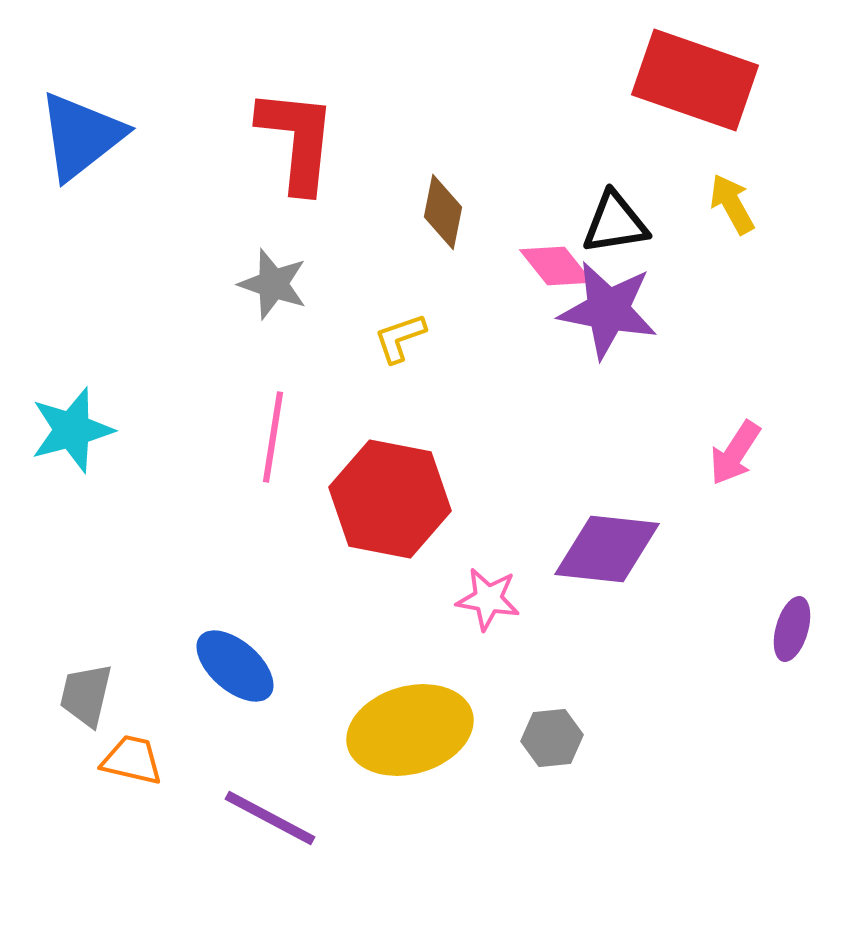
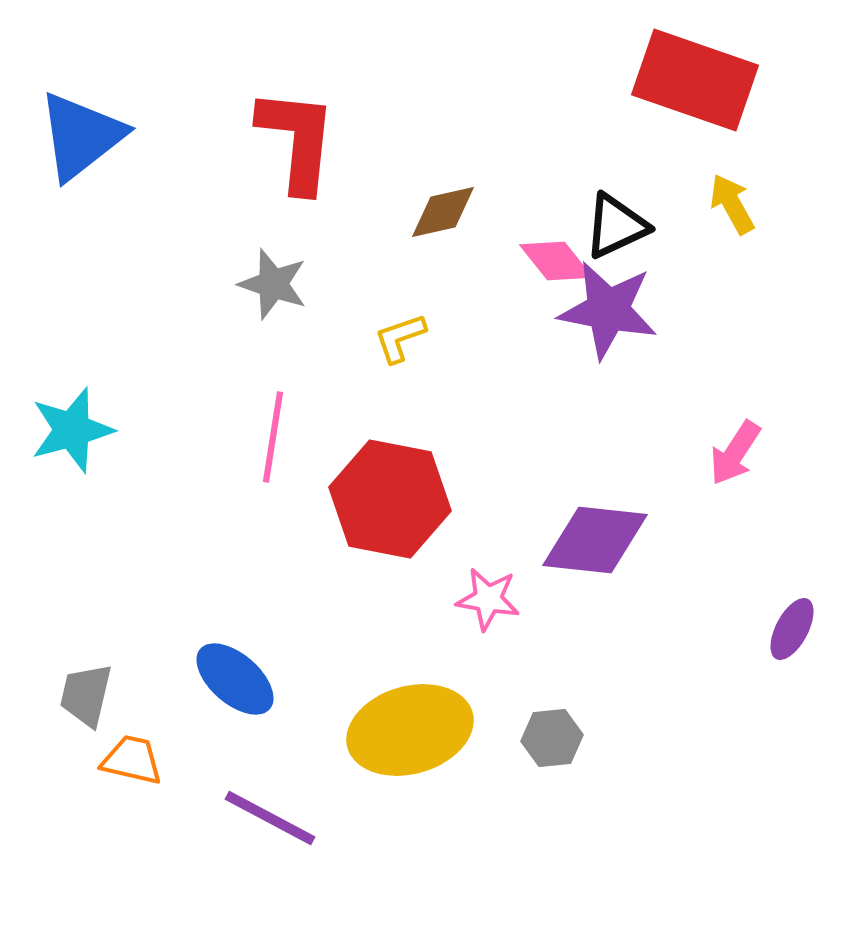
brown diamond: rotated 66 degrees clockwise
black triangle: moved 1 px right, 3 px down; rotated 16 degrees counterclockwise
pink diamond: moved 5 px up
purple diamond: moved 12 px left, 9 px up
purple ellipse: rotated 12 degrees clockwise
blue ellipse: moved 13 px down
